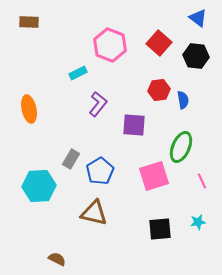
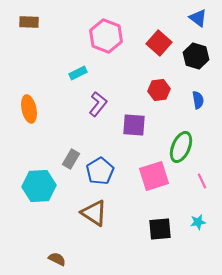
pink hexagon: moved 4 px left, 9 px up
black hexagon: rotated 10 degrees clockwise
blue semicircle: moved 15 px right
brown triangle: rotated 20 degrees clockwise
